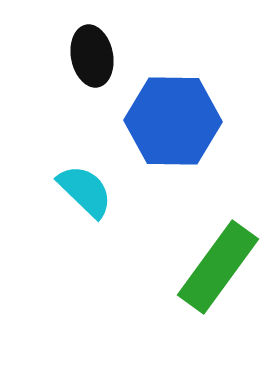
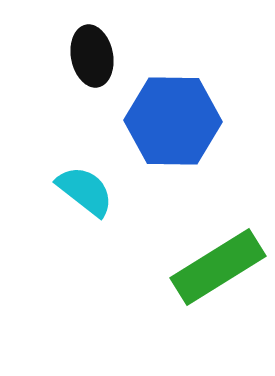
cyan semicircle: rotated 6 degrees counterclockwise
green rectangle: rotated 22 degrees clockwise
